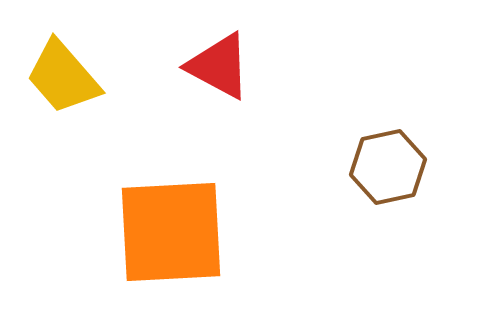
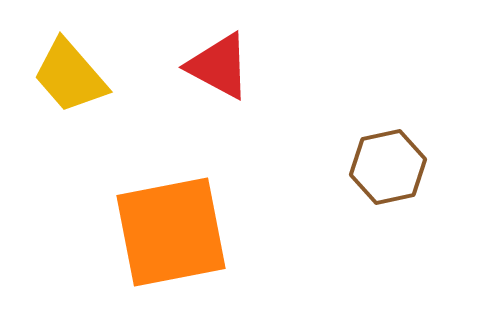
yellow trapezoid: moved 7 px right, 1 px up
orange square: rotated 8 degrees counterclockwise
